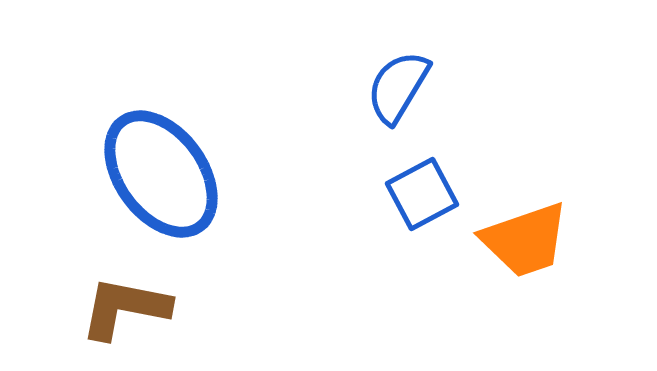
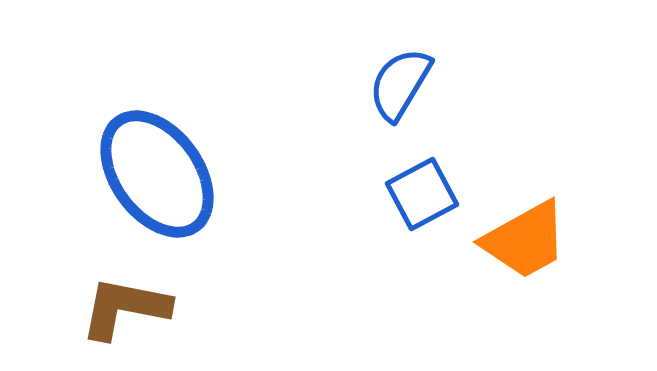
blue semicircle: moved 2 px right, 3 px up
blue ellipse: moved 4 px left
orange trapezoid: rotated 10 degrees counterclockwise
